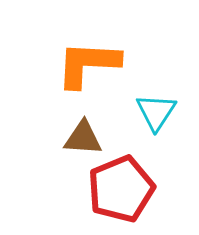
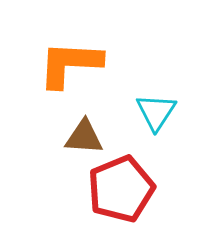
orange L-shape: moved 18 px left
brown triangle: moved 1 px right, 1 px up
